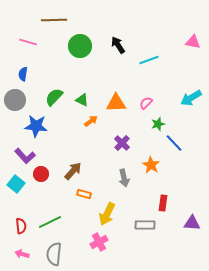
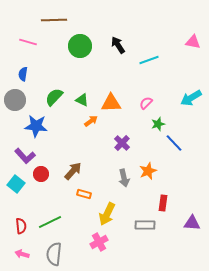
orange triangle: moved 5 px left
orange star: moved 3 px left, 6 px down; rotated 18 degrees clockwise
